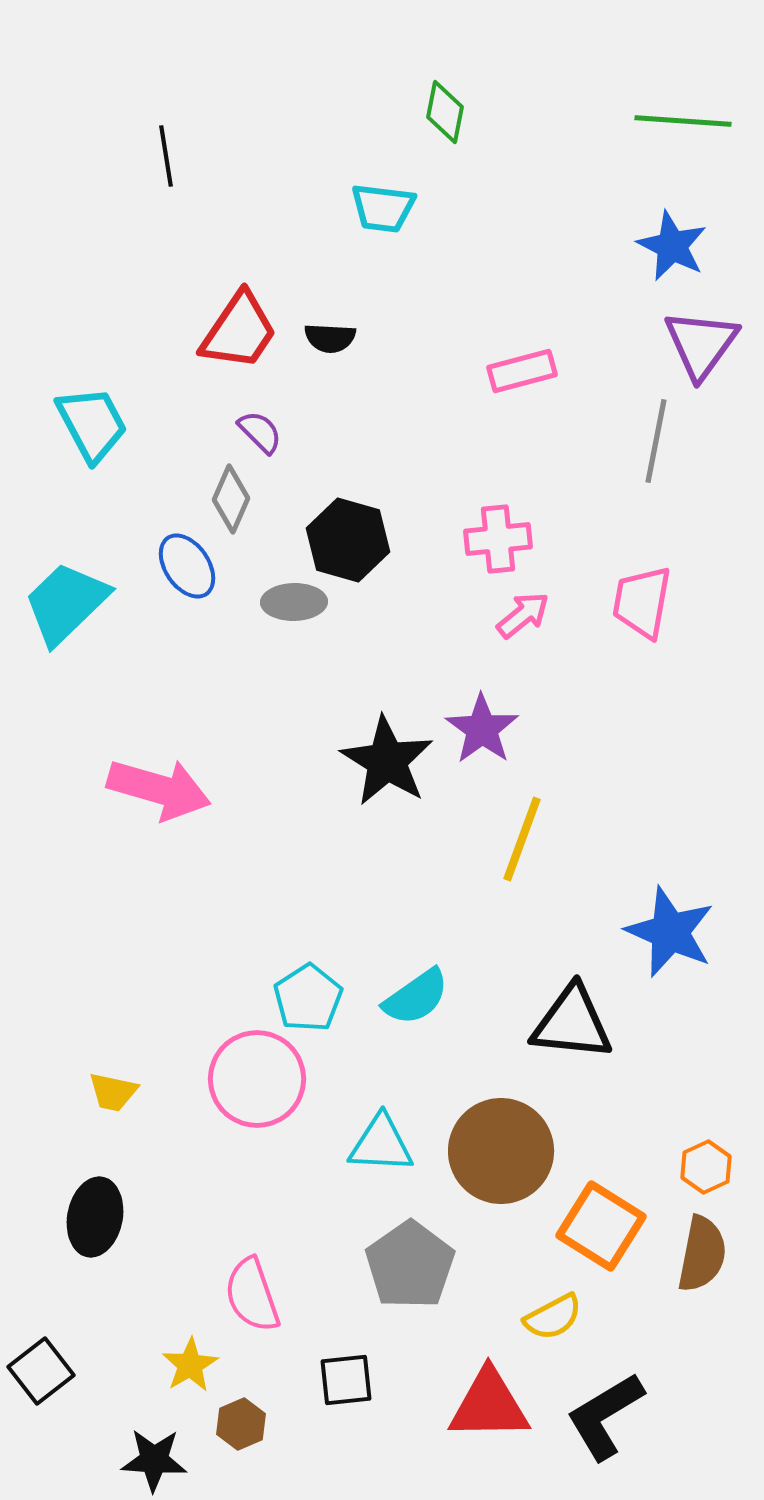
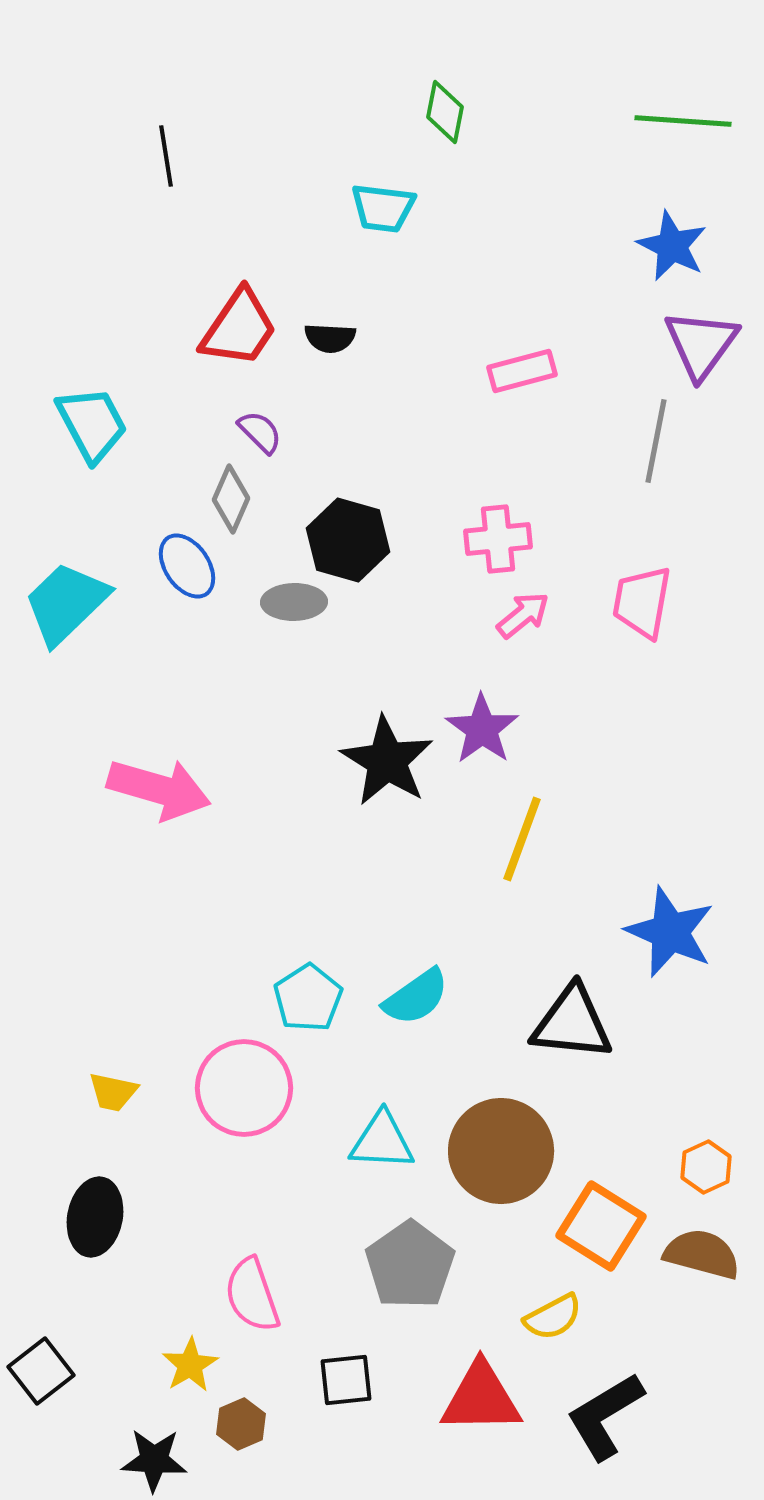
red trapezoid at (239, 331): moved 3 px up
pink circle at (257, 1079): moved 13 px left, 9 px down
cyan triangle at (381, 1144): moved 1 px right, 3 px up
brown semicircle at (702, 1254): rotated 86 degrees counterclockwise
red triangle at (489, 1405): moved 8 px left, 7 px up
